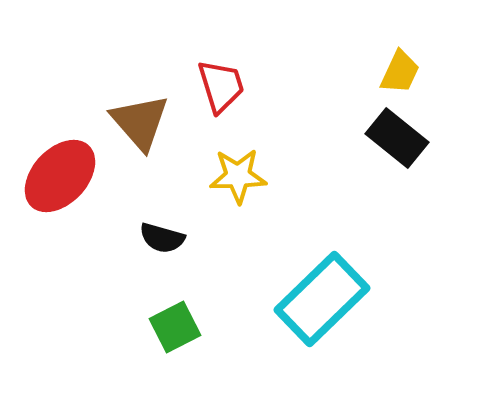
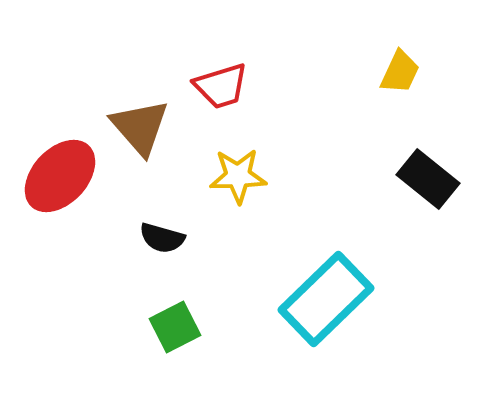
red trapezoid: rotated 90 degrees clockwise
brown triangle: moved 5 px down
black rectangle: moved 31 px right, 41 px down
cyan rectangle: moved 4 px right
